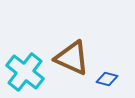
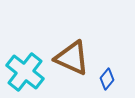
blue diamond: rotated 65 degrees counterclockwise
